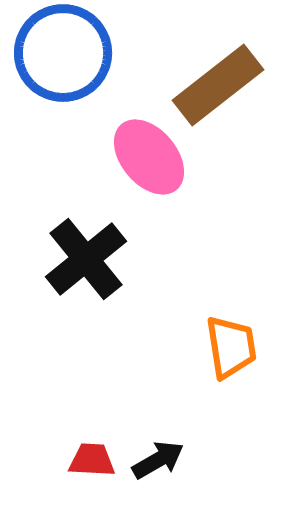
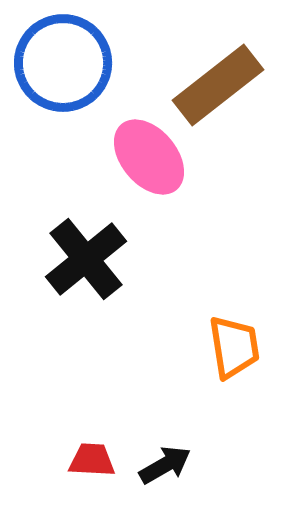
blue circle: moved 10 px down
orange trapezoid: moved 3 px right
black arrow: moved 7 px right, 5 px down
